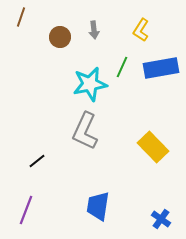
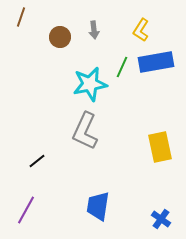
blue rectangle: moved 5 px left, 6 px up
yellow rectangle: moved 7 px right; rotated 32 degrees clockwise
purple line: rotated 8 degrees clockwise
